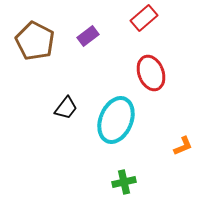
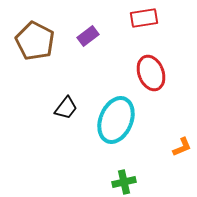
red rectangle: rotated 32 degrees clockwise
orange L-shape: moved 1 px left, 1 px down
